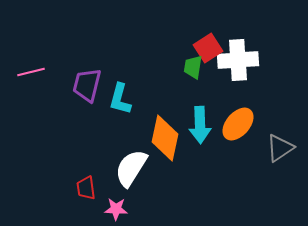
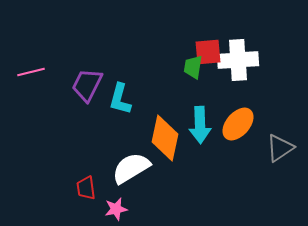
red square: moved 4 px down; rotated 28 degrees clockwise
purple trapezoid: rotated 12 degrees clockwise
white semicircle: rotated 27 degrees clockwise
pink star: rotated 15 degrees counterclockwise
